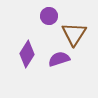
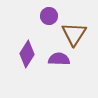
purple semicircle: rotated 20 degrees clockwise
